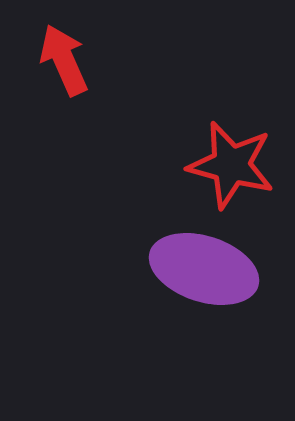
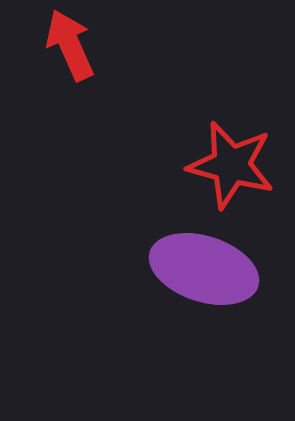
red arrow: moved 6 px right, 15 px up
